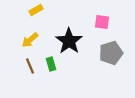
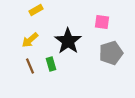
black star: moved 1 px left
